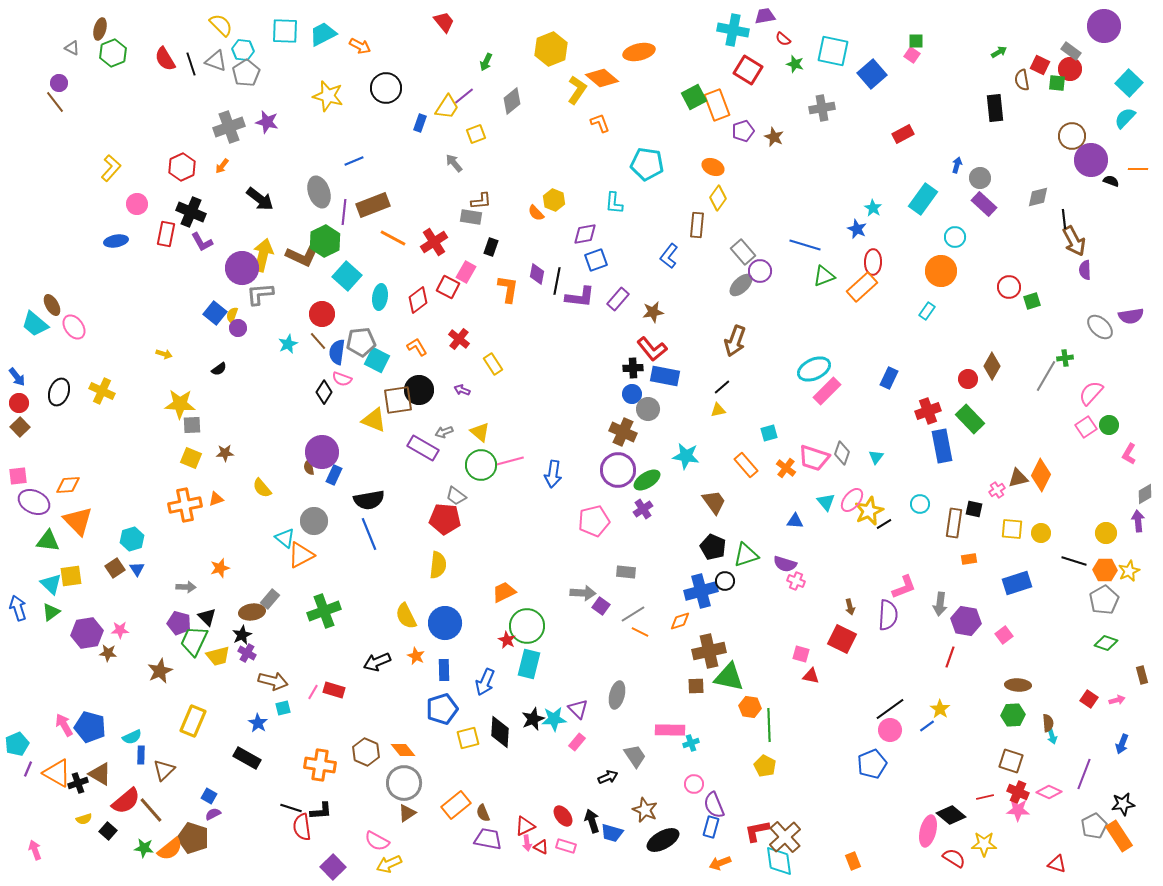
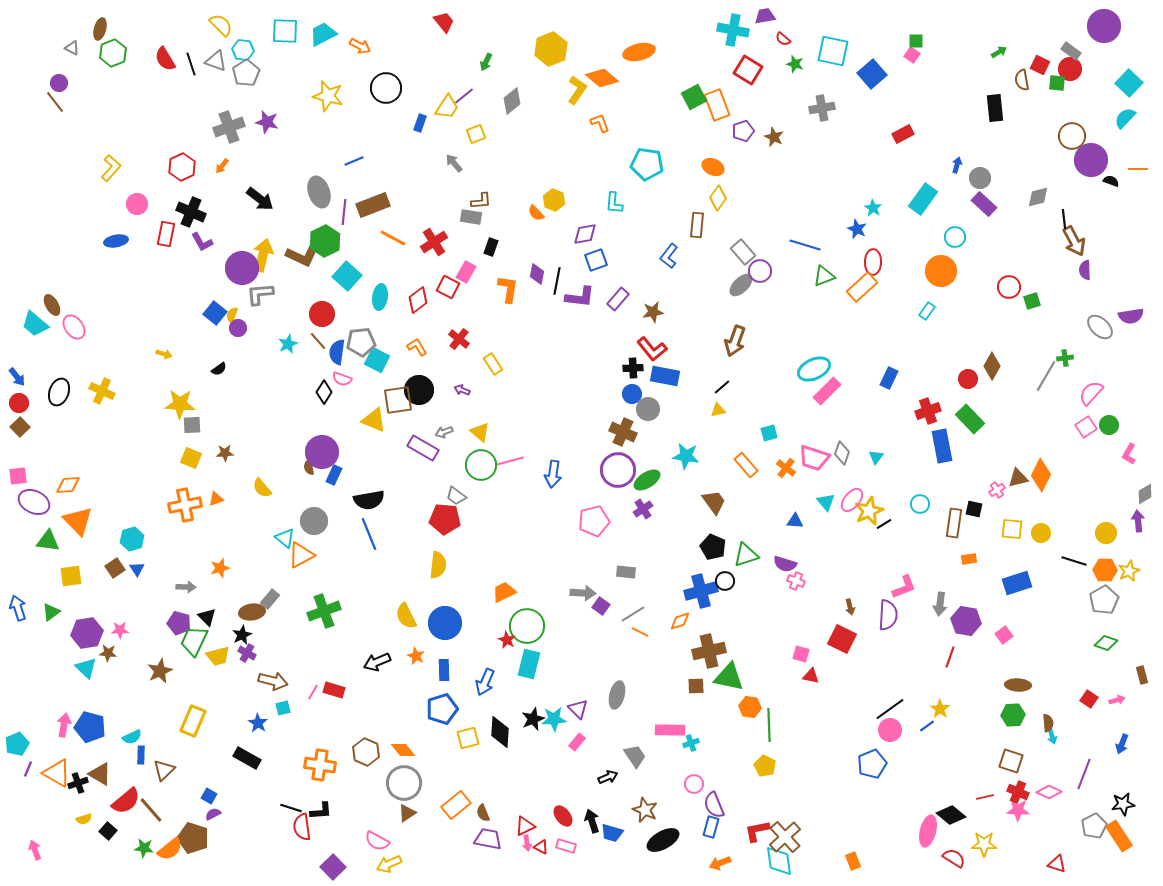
cyan triangle at (51, 584): moved 35 px right, 84 px down
pink arrow at (64, 725): rotated 40 degrees clockwise
